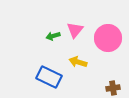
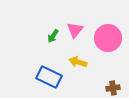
green arrow: rotated 40 degrees counterclockwise
